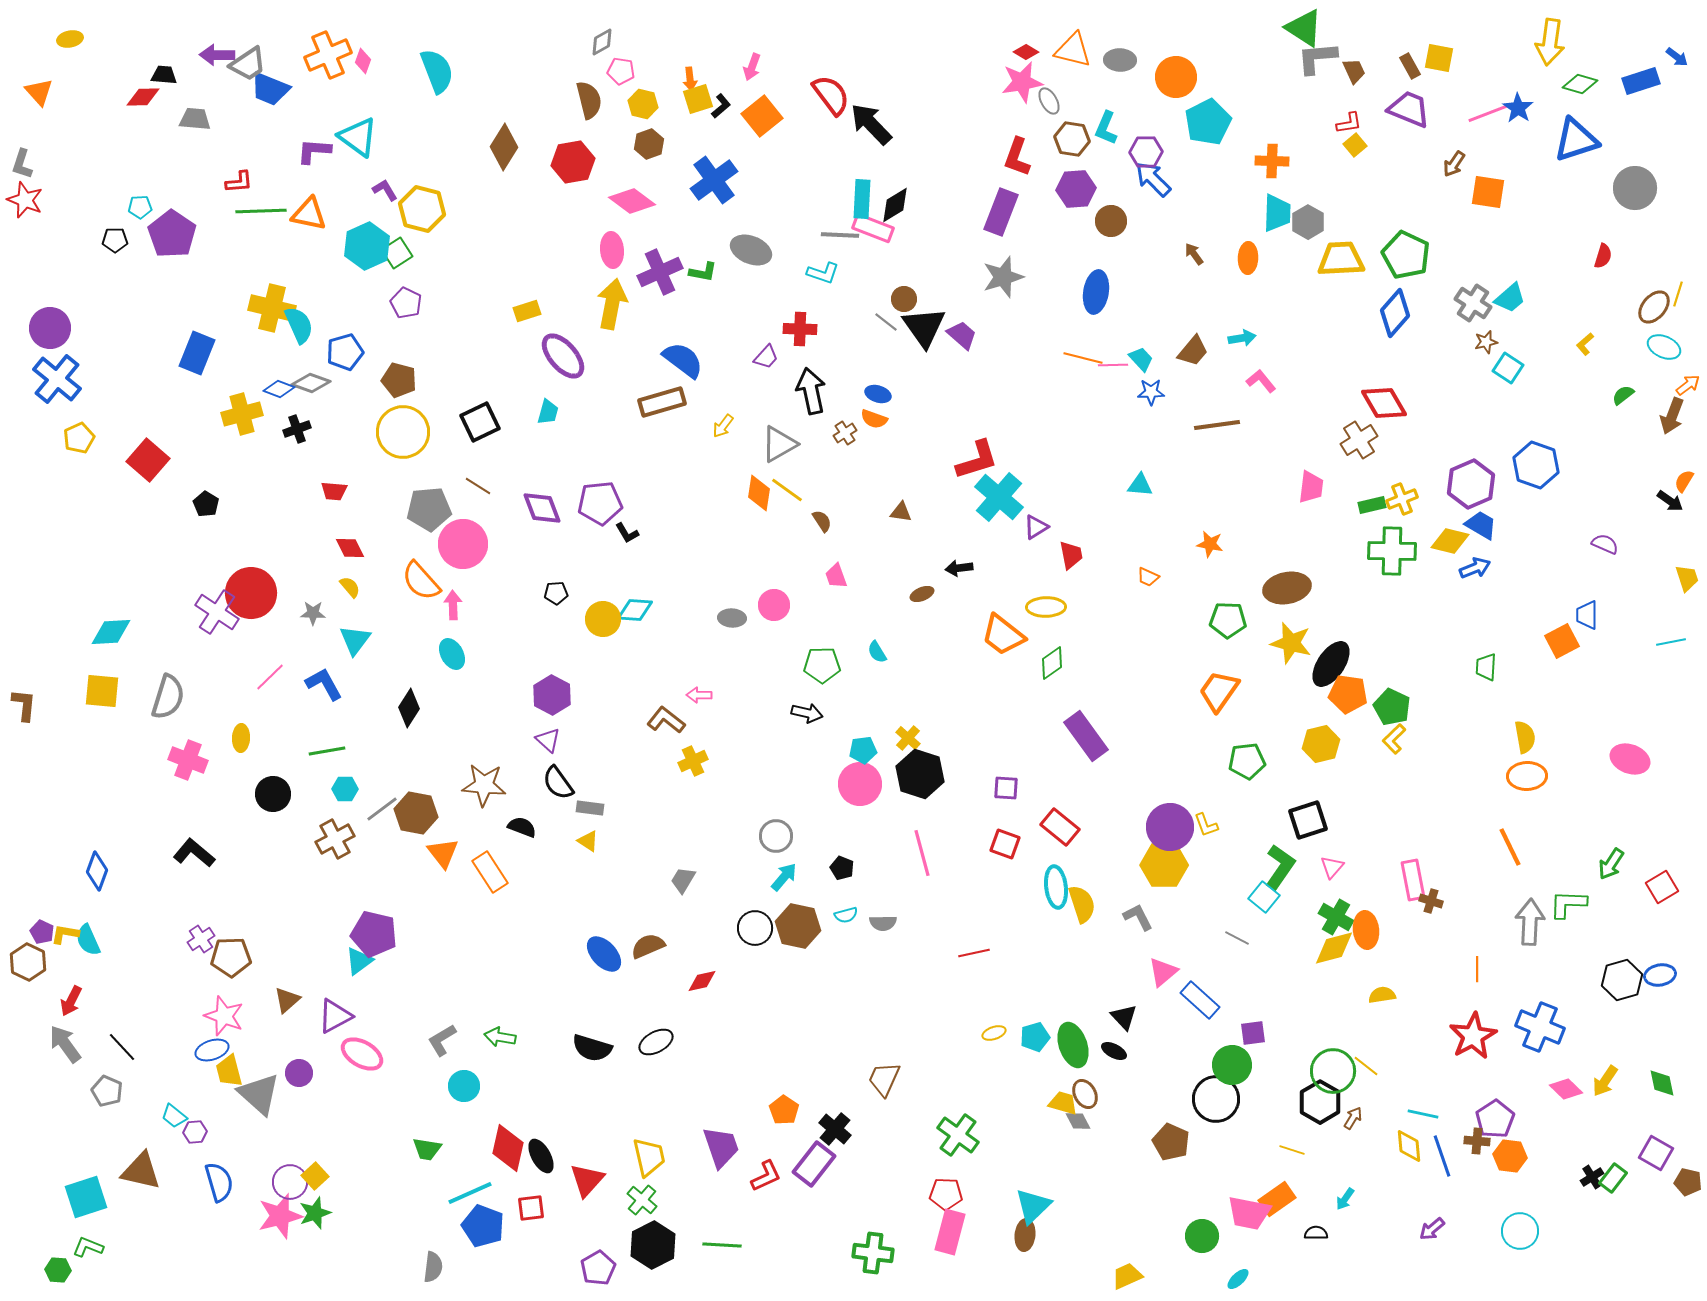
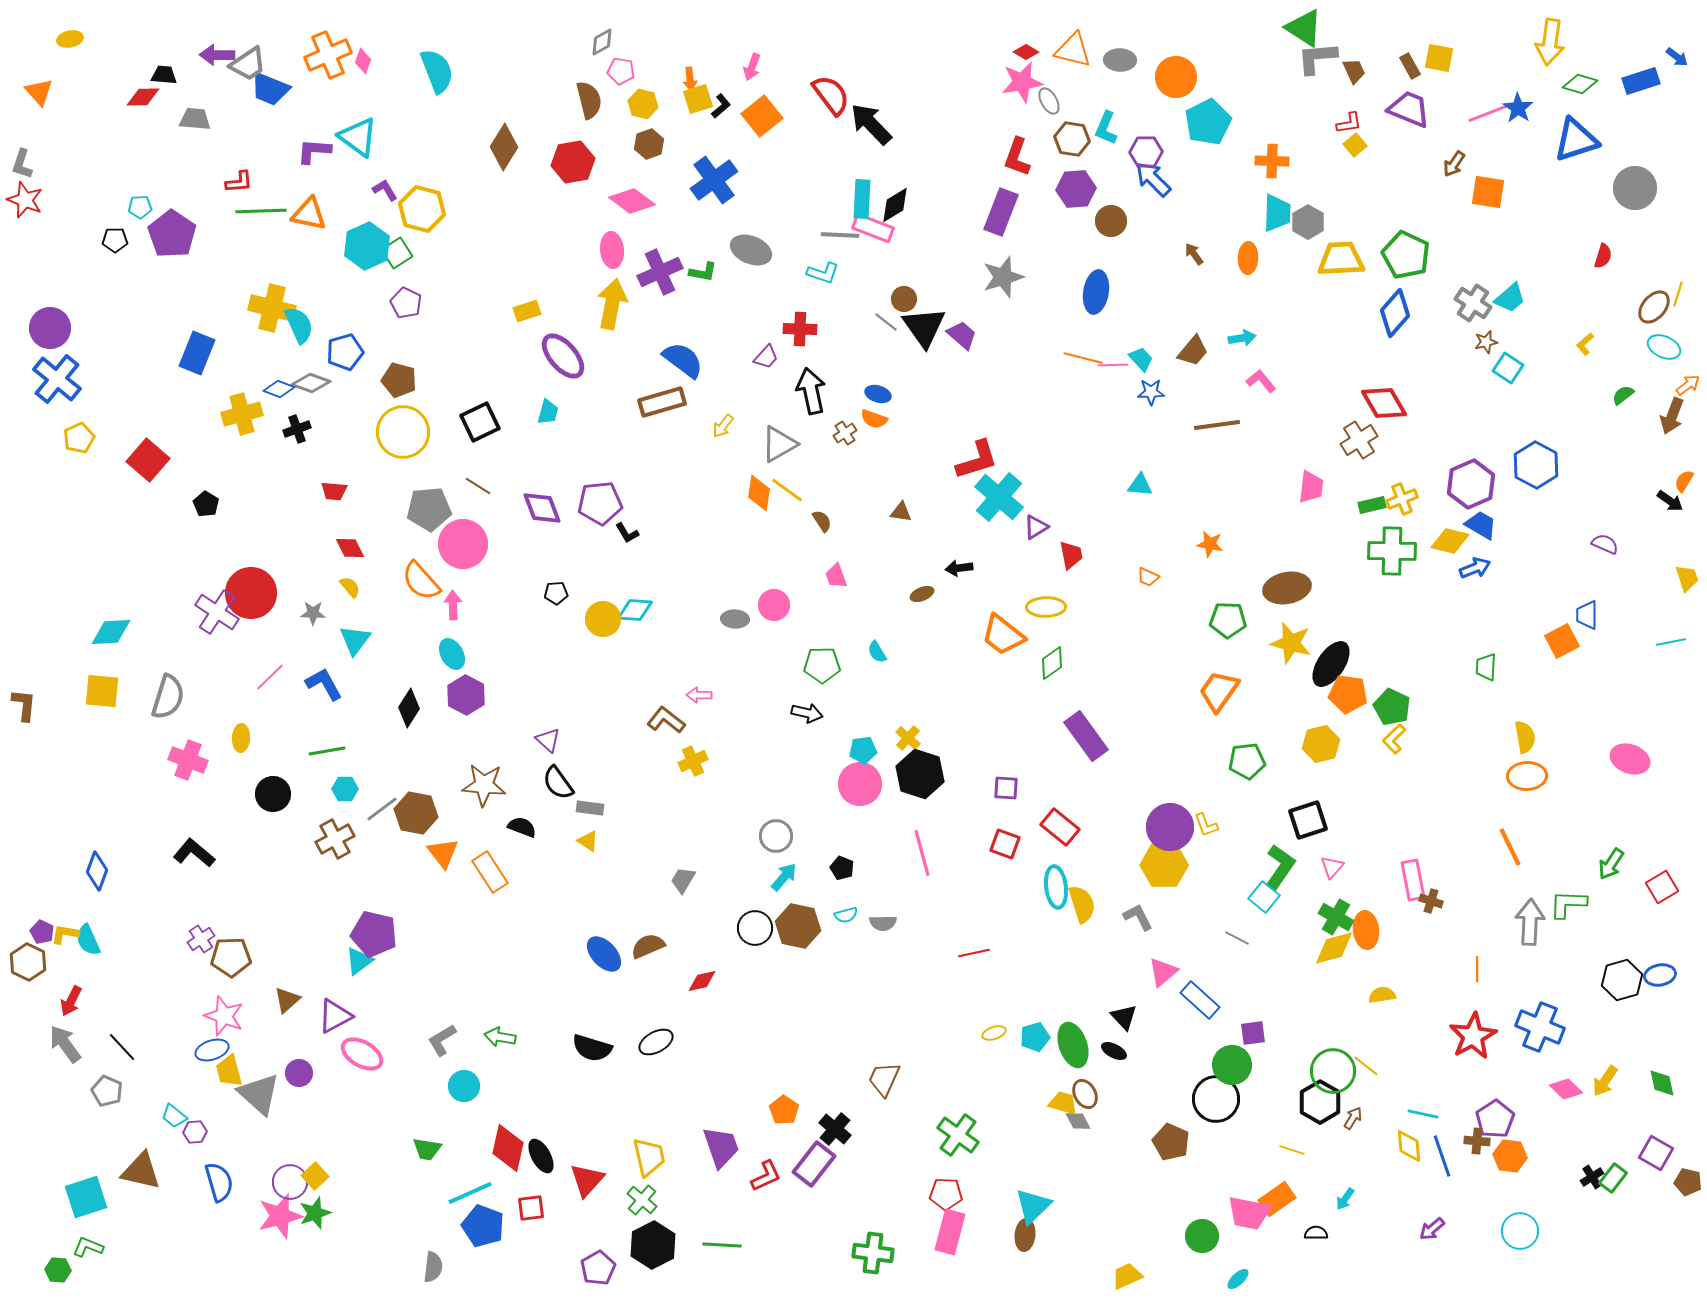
blue hexagon at (1536, 465): rotated 9 degrees clockwise
gray ellipse at (732, 618): moved 3 px right, 1 px down
purple hexagon at (552, 695): moved 86 px left
